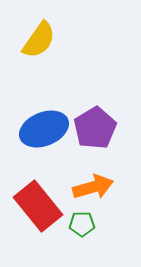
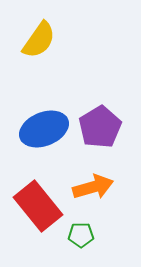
purple pentagon: moved 5 px right, 1 px up
green pentagon: moved 1 px left, 11 px down
